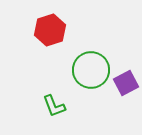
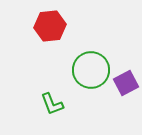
red hexagon: moved 4 px up; rotated 12 degrees clockwise
green L-shape: moved 2 px left, 2 px up
